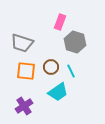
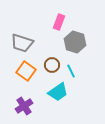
pink rectangle: moved 1 px left
brown circle: moved 1 px right, 2 px up
orange square: rotated 30 degrees clockwise
